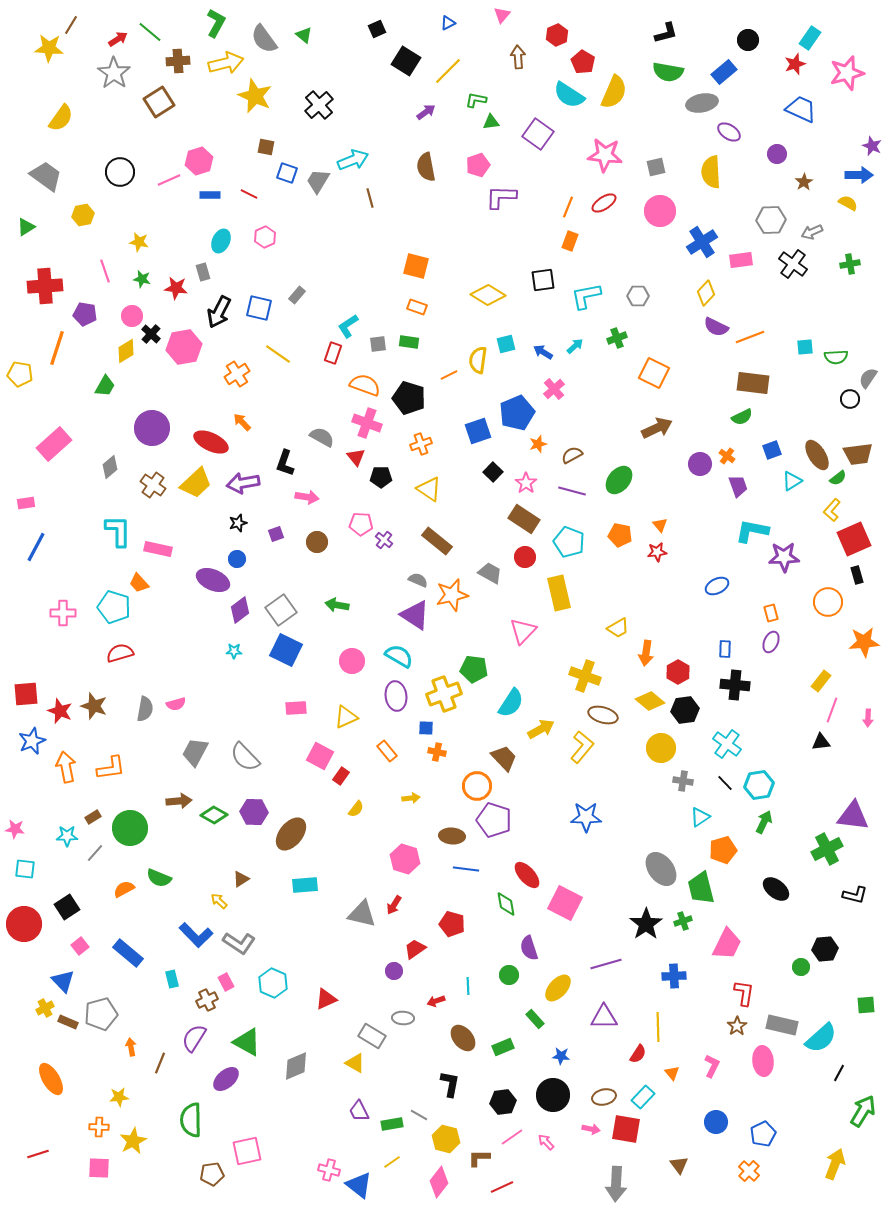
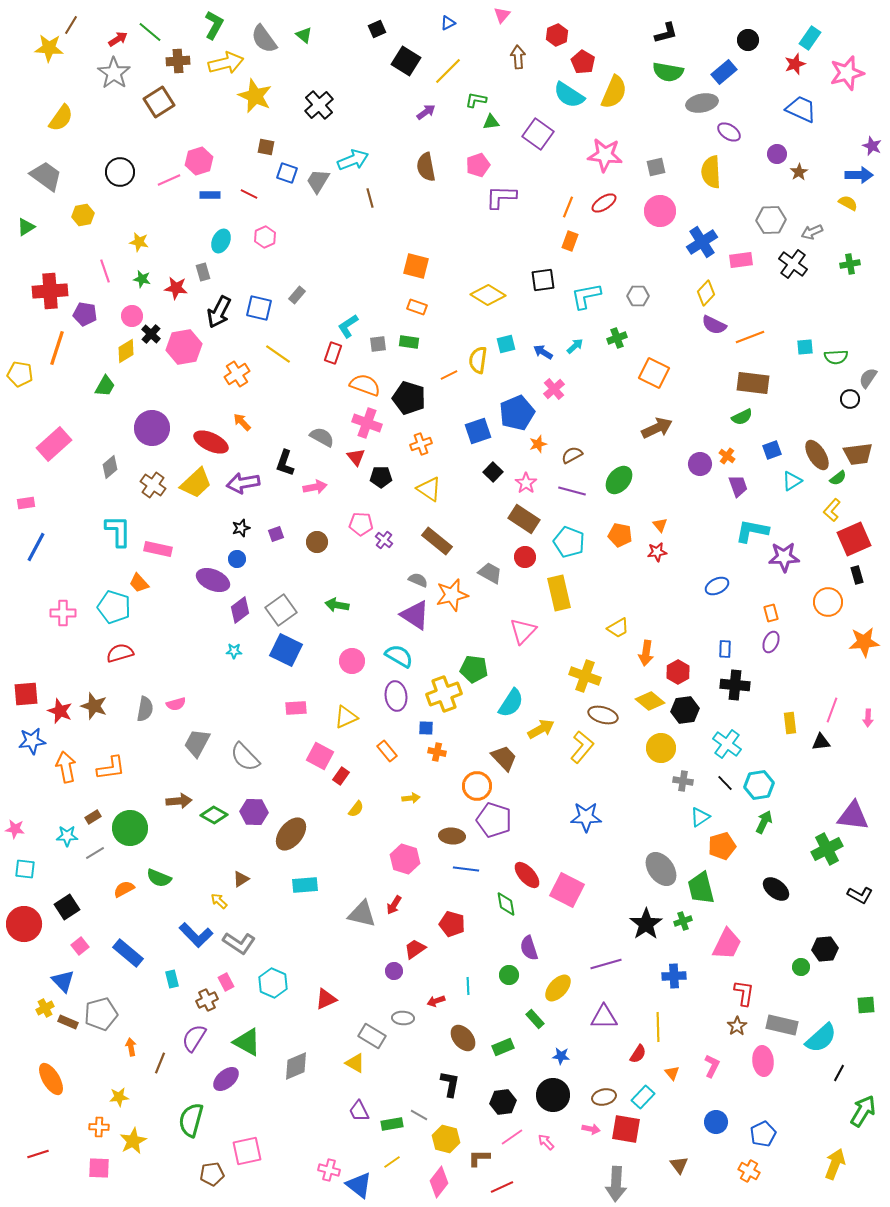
green L-shape at (216, 23): moved 2 px left, 2 px down
brown star at (804, 182): moved 5 px left, 10 px up
red cross at (45, 286): moved 5 px right, 5 px down
purple semicircle at (716, 327): moved 2 px left, 2 px up
pink arrow at (307, 497): moved 8 px right, 10 px up; rotated 20 degrees counterclockwise
black star at (238, 523): moved 3 px right, 5 px down
yellow rectangle at (821, 681): moved 31 px left, 42 px down; rotated 45 degrees counterclockwise
blue star at (32, 741): rotated 16 degrees clockwise
gray trapezoid at (195, 752): moved 2 px right, 9 px up
orange pentagon at (723, 850): moved 1 px left, 4 px up
gray line at (95, 853): rotated 18 degrees clockwise
black L-shape at (855, 895): moved 5 px right; rotated 15 degrees clockwise
pink square at (565, 903): moved 2 px right, 13 px up
green semicircle at (191, 1120): rotated 16 degrees clockwise
orange cross at (749, 1171): rotated 15 degrees counterclockwise
